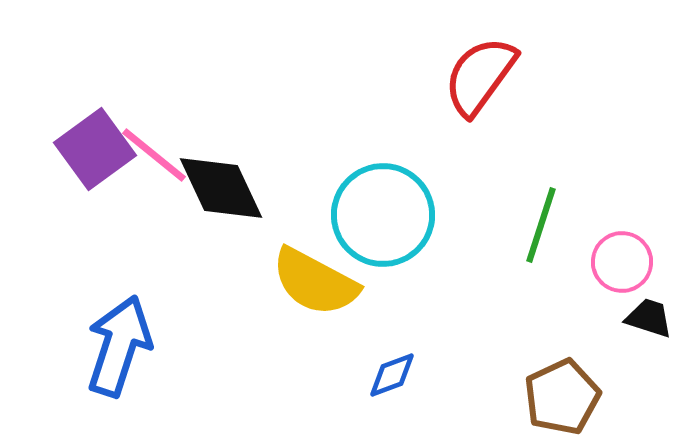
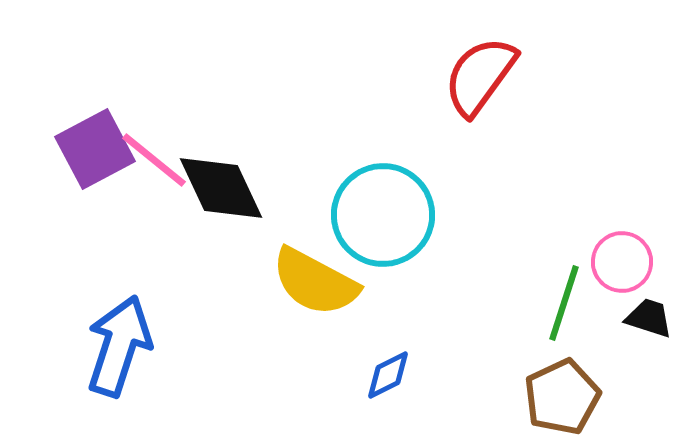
purple square: rotated 8 degrees clockwise
pink line: moved 5 px down
green line: moved 23 px right, 78 px down
blue diamond: moved 4 px left; rotated 6 degrees counterclockwise
